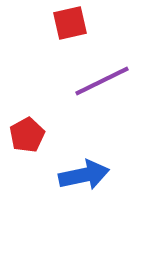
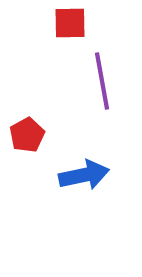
red square: rotated 12 degrees clockwise
purple line: rotated 74 degrees counterclockwise
